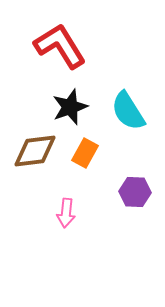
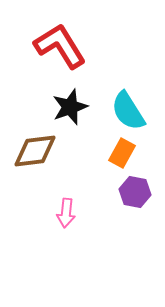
orange rectangle: moved 37 px right
purple hexagon: rotated 8 degrees clockwise
